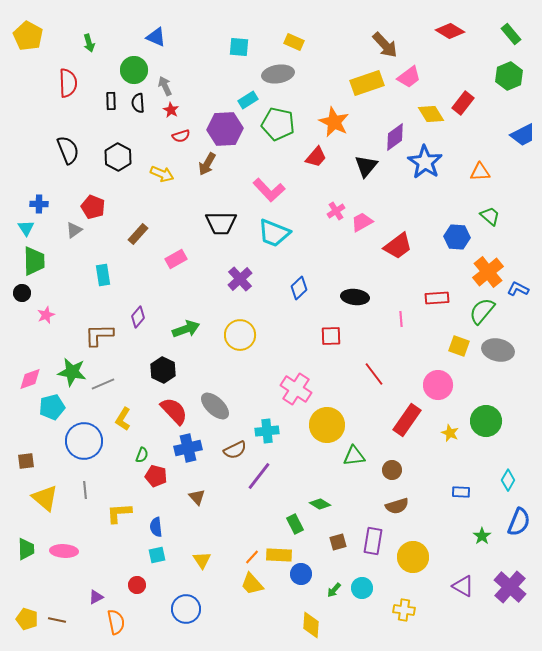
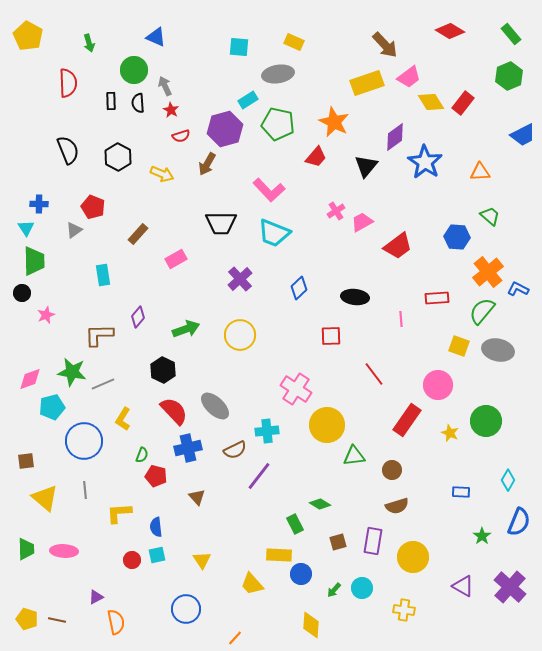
yellow diamond at (431, 114): moved 12 px up
purple hexagon at (225, 129): rotated 12 degrees counterclockwise
orange line at (252, 557): moved 17 px left, 81 px down
red circle at (137, 585): moved 5 px left, 25 px up
